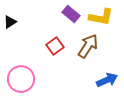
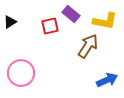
yellow L-shape: moved 4 px right, 4 px down
red square: moved 5 px left, 20 px up; rotated 24 degrees clockwise
pink circle: moved 6 px up
